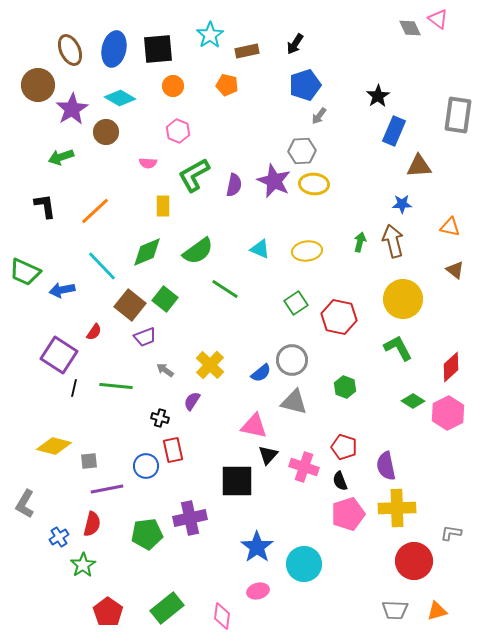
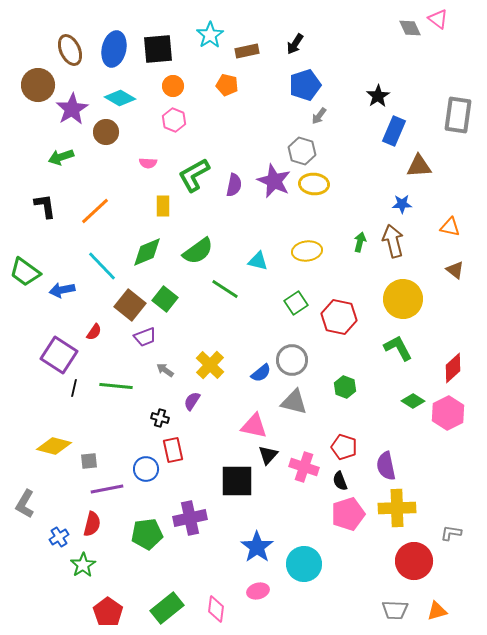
pink hexagon at (178, 131): moved 4 px left, 11 px up
gray hexagon at (302, 151): rotated 20 degrees clockwise
cyan triangle at (260, 249): moved 2 px left, 12 px down; rotated 10 degrees counterclockwise
green trapezoid at (25, 272): rotated 12 degrees clockwise
red diamond at (451, 367): moved 2 px right, 1 px down
blue circle at (146, 466): moved 3 px down
pink diamond at (222, 616): moved 6 px left, 7 px up
